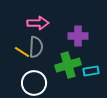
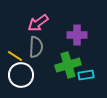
pink arrow: rotated 145 degrees clockwise
purple cross: moved 1 px left, 1 px up
yellow line: moved 7 px left, 4 px down
cyan rectangle: moved 5 px left, 4 px down
white circle: moved 13 px left, 8 px up
